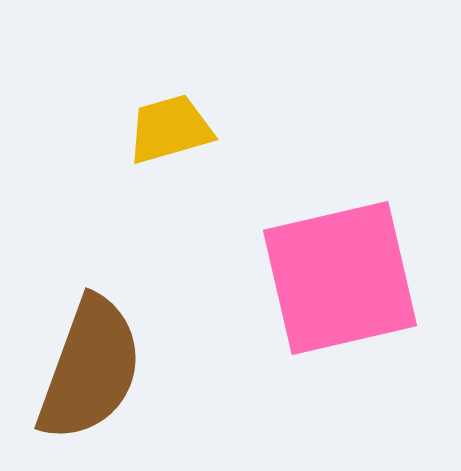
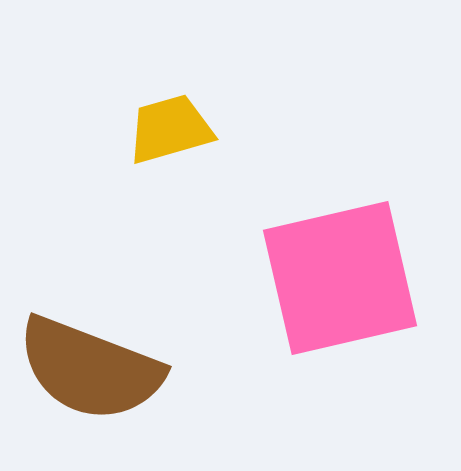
brown semicircle: rotated 91 degrees clockwise
